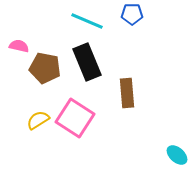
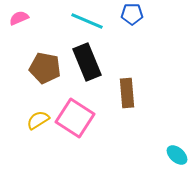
pink semicircle: moved 28 px up; rotated 36 degrees counterclockwise
